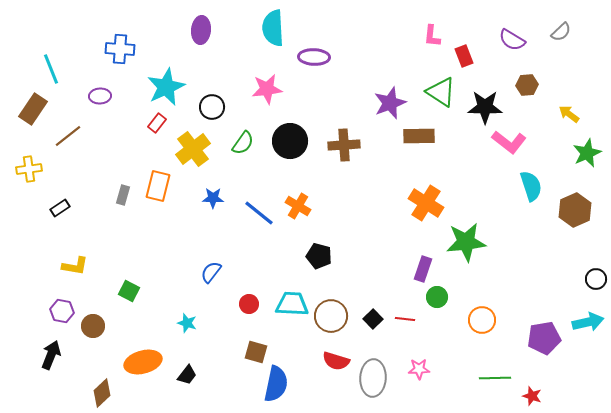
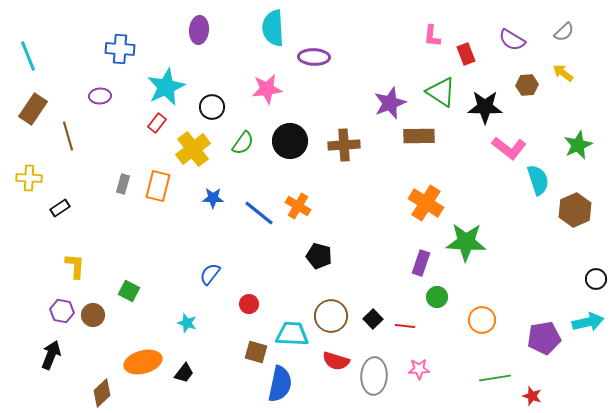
purple ellipse at (201, 30): moved 2 px left
gray semicircle at (561, 32): moved 3 px right
red rectangle at (464, 56): moved 2 px right, 2 px up
cyan line at (51, 69): moved 23 px left, 13 px up
yellow arrow at (569, 114): moved 6 px left, 41 px up
brown line at (68, 136): rotated 68 degrees counterclockwise
pink L-shape at (509, 142): moved 6 px down
green star at (587, 153): moved 9 px left, 8 px up
yellow cross at (29, 169): moved 9 px down; rotated 10 degrees clockwise
cyan semicircle at (531, 186): moved 7 px right, 6 px up
gray rectangle at (123, 195): moved 11 px up
green star at (466, 242): rotated 9 degrees clockwise
yellow L-shape at (75, 266): rotated 96 degrees counterclockwise
purple rectangle at (423, 269): moved 2 px left, 6 px up
blue semicircle at (211, 272): moved 1 px left, 2 px down
cyan trapezoid at (292, 304): moved 30 px down
red line at (405, 319): moved 7 px down
brown circle at (93, 326): moved 11 px up
black trapezoid at (187, 375): moved 3 px left, 2 px up
gray ellipse at (373, 378): moved 1 px right, 2 px up
green line at (495, 378): rotated 8 degrees counterclockwise
blue semicircle at (276, 384): moved 4 px right
